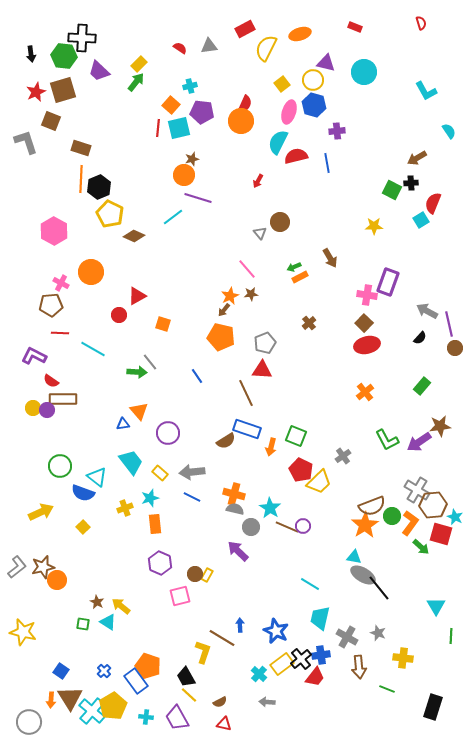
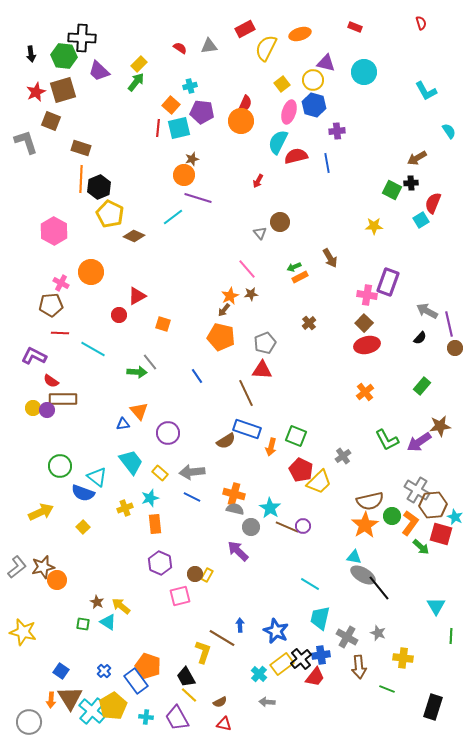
brown semicircle at (372, 506): moved 2 px left, 5 px up; rotated 8 degrees clockwise
